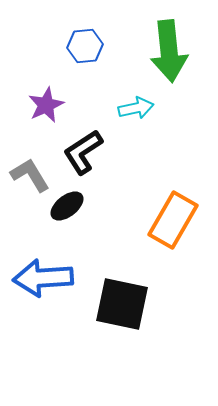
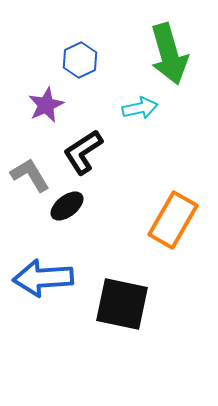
blue hexagon: moved 5 px left, 14 px down; rotated 20 degrees counterclockwise
green arrow: moved 3 px down; rotated 10 degrees counterclockwise
cyan arrow: moved 4 px right
